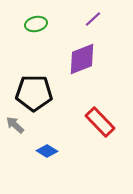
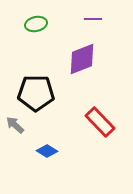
purple line: rotated 42 degrees clockwise
black pentagon: moved 2 px right
